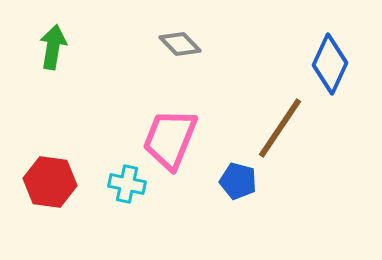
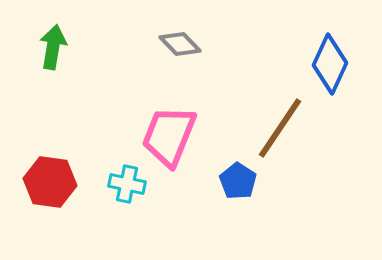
pink trapezoid: moved 1 px left, 3 px up
blue pentagon: rotated 18 degrees clockwise
